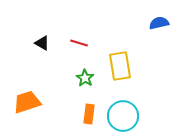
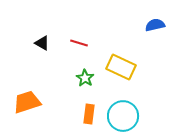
blue semicircle: moved 4 px left, 2 px down
yellow rectangle: moved 1 px right, 1 px down; rotated 56 degrees counterclockwise
